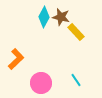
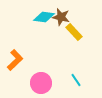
cyan diamond: rotated 70 degrees clockwise
yellow rectangle: moved 2 px left
orange L-shape: moved 1 px left, 1 px down
